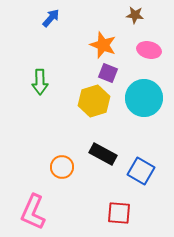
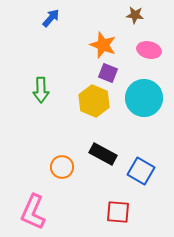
green arrow: moved 1 px right, 8 px down
yellow hexagon: rotated 20 degrees counterclockwise
red square: moved 1 px left, 1 px up
